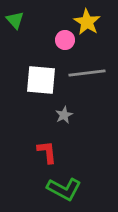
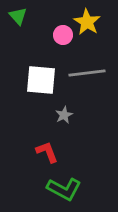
green triangle: moved 3 px right, 4 px up
pink circle: moved 2 px left, 5 px up
red L-shape: rotated 15 degrees counterclockwise
